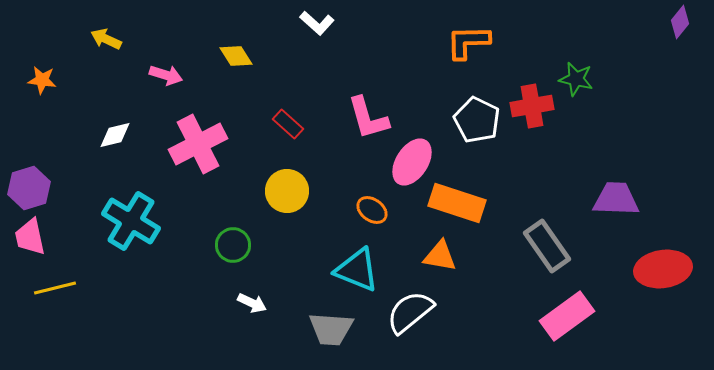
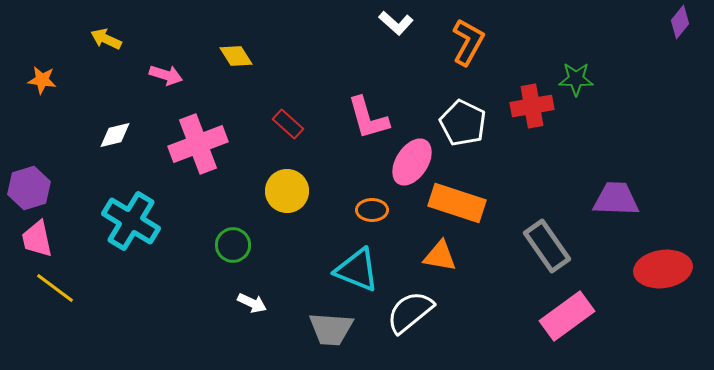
white L-shape: moved 79 px right
orange L-shape: rotated 120 degrees clockwise
green star: rotated 12 degrees counterclockwise
white pentagon: moved 14 px left, 3 px down
pink cross: rotated 6 degrees clockwise
orange ellipse: rotated 36 degrees counterclockwise
pink trapezoid: moved 7 px right, 2 px down
yellow line: rotated 51 degrees clockwise
